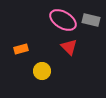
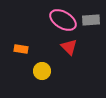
gray rectangle: rotated 18 degrees counterclockwise
orange rectangle: rotated 24 degrees clockwise
